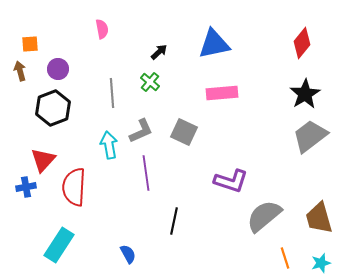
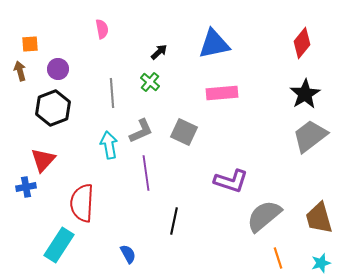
red semicircle: moved 8 px right, 16 px down
orange line: moved 7 px left
